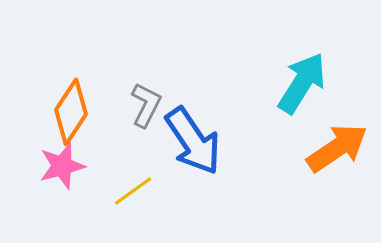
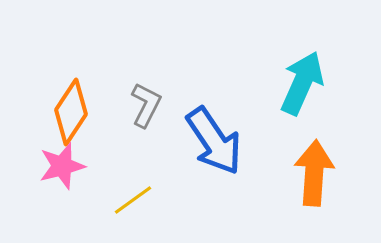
cyan arrow: rotated 8 degrees counterclockwise
blue arrow: moved 21 px right
orange arrow: moved 23 px left, 25 px down; rotated 52 degrees counterclockwise
yellow line: moved 9 px down
